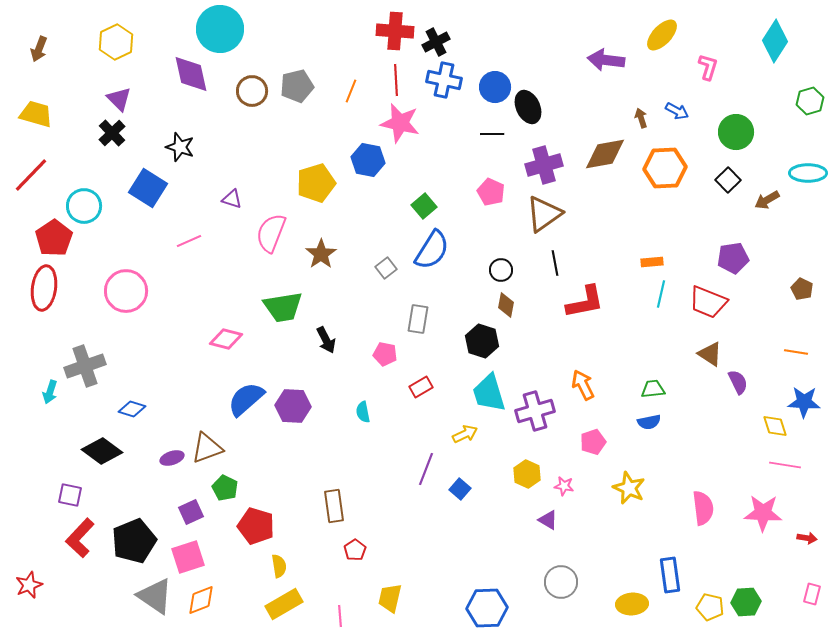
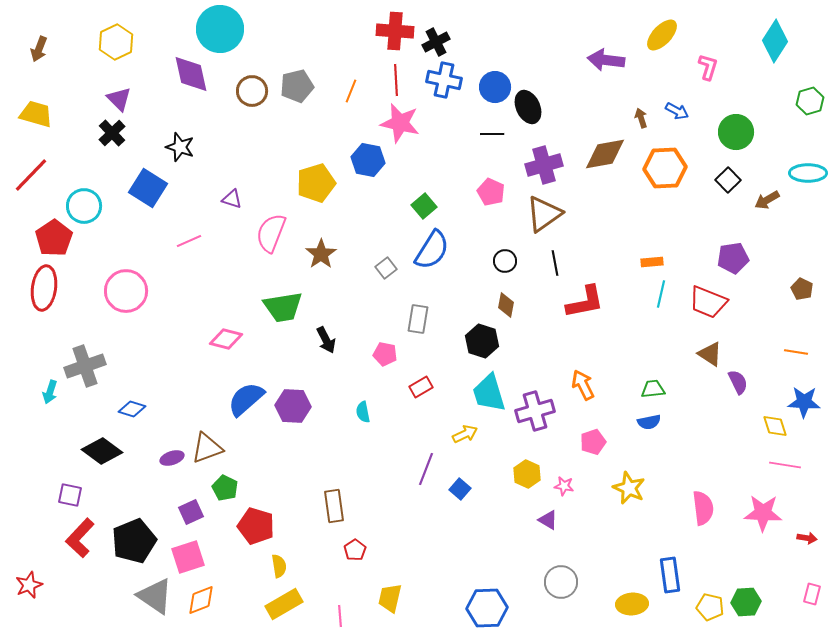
black circle at (501, 270): moved 4 px right, 9 px up
